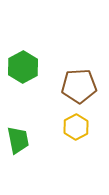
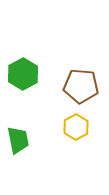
green hexagon: moved 7 px down
brown pentagon: moved 2 px right; rotated 8 degrees clockwise
